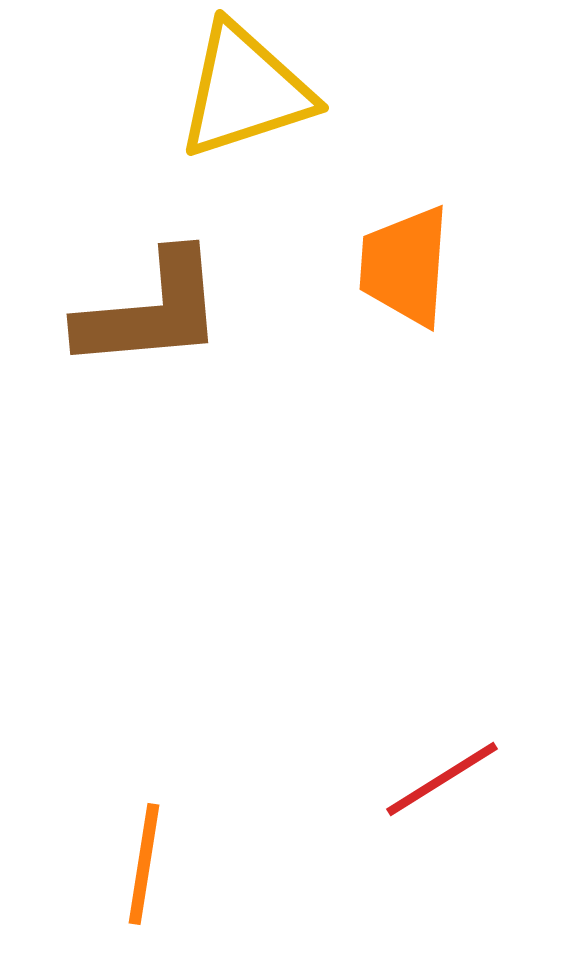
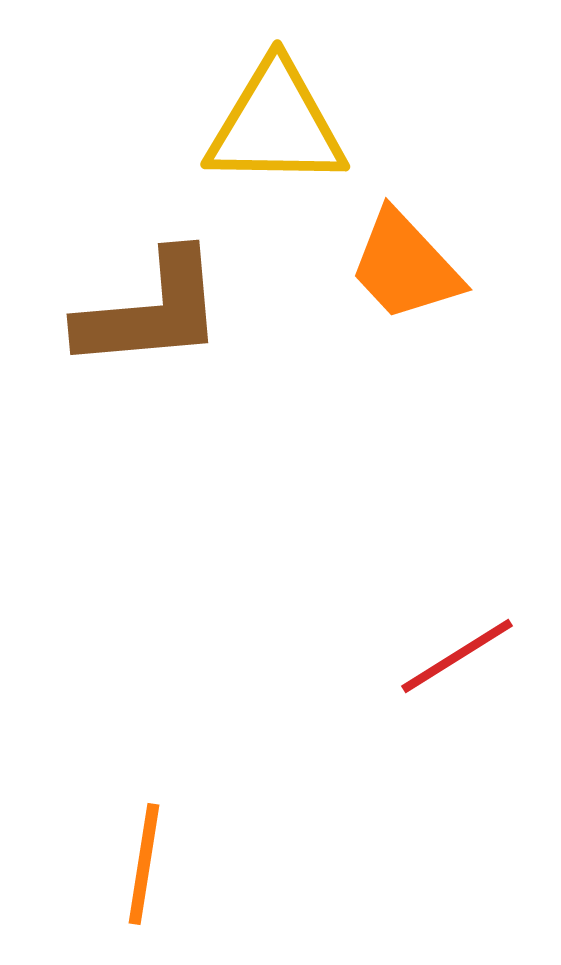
yellow triangle: moved 31 px right, 34 px down; rotated 19 degrees clockwise
orange trapezoid: rotated 47 degrees counterclockwise
red line: moved 15 px right, 123 px up
